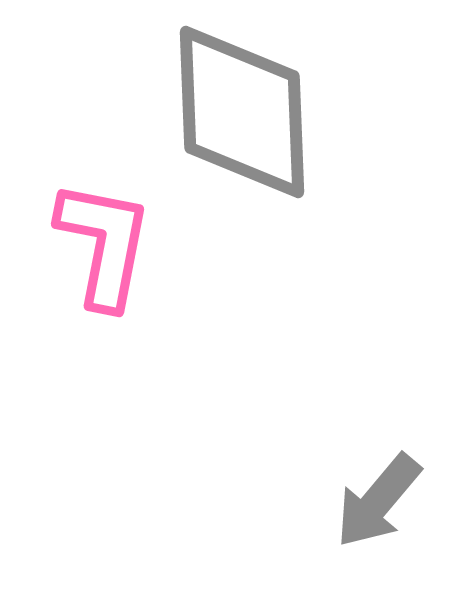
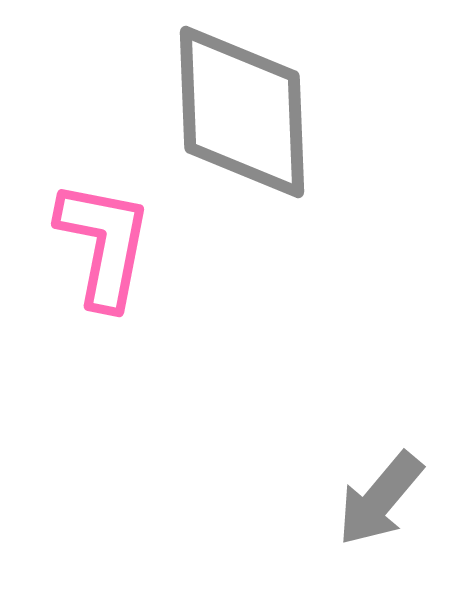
gray arrow: moved 2 px right, 2 px up
